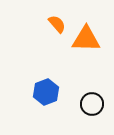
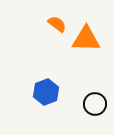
orange semicircle: rotated 12 degrees counterclockwise
black circle: moved 3 px right
